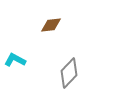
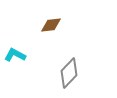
cyan L-shape: moved 5 px up
